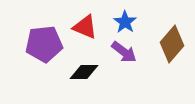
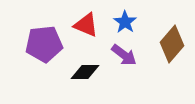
red triangle: moved 1 px right, 2 px up
purple arrow: moved 3 px down
black diamond: moved 1 px right
